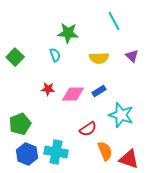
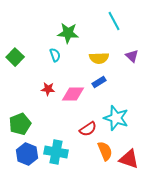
blue rectangle: moved 9 px up
cyan star: moved 5 px left, 3 px down
